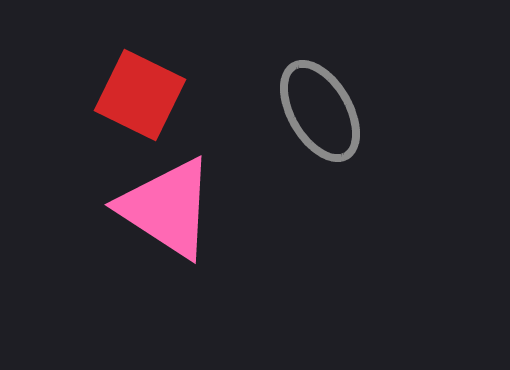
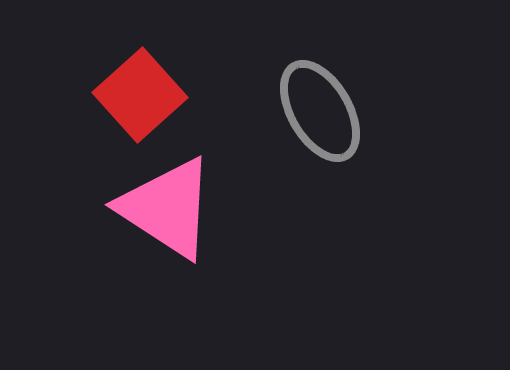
red square: rotated 22 degrees clockwise
